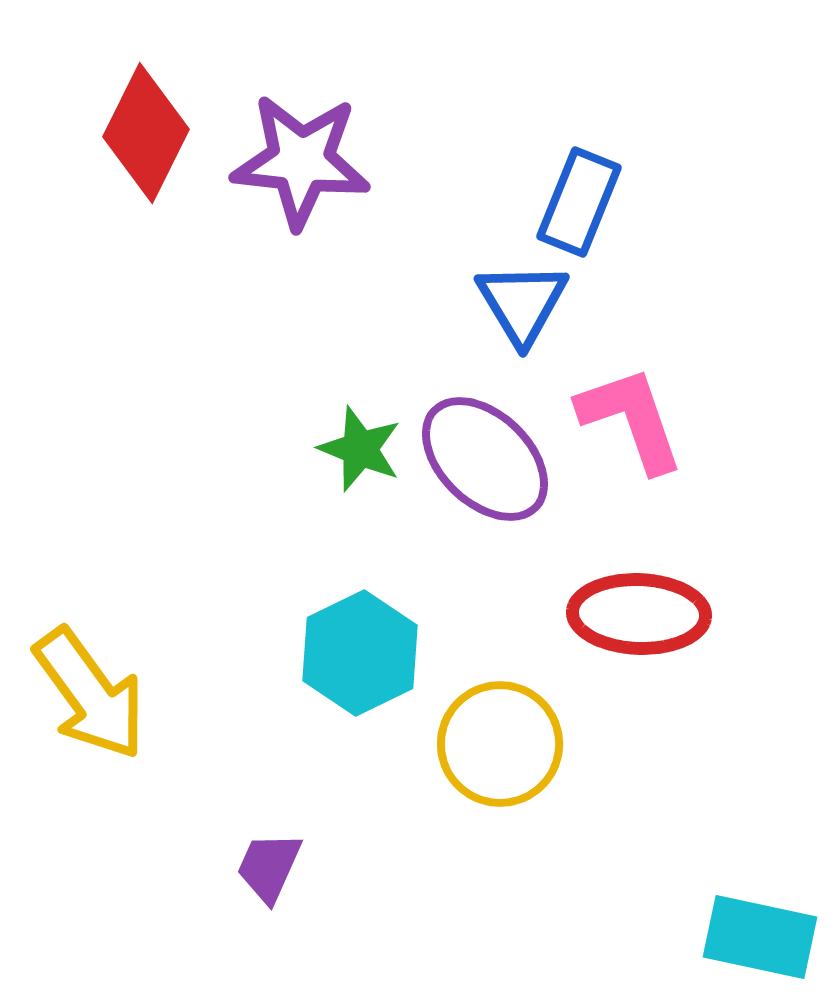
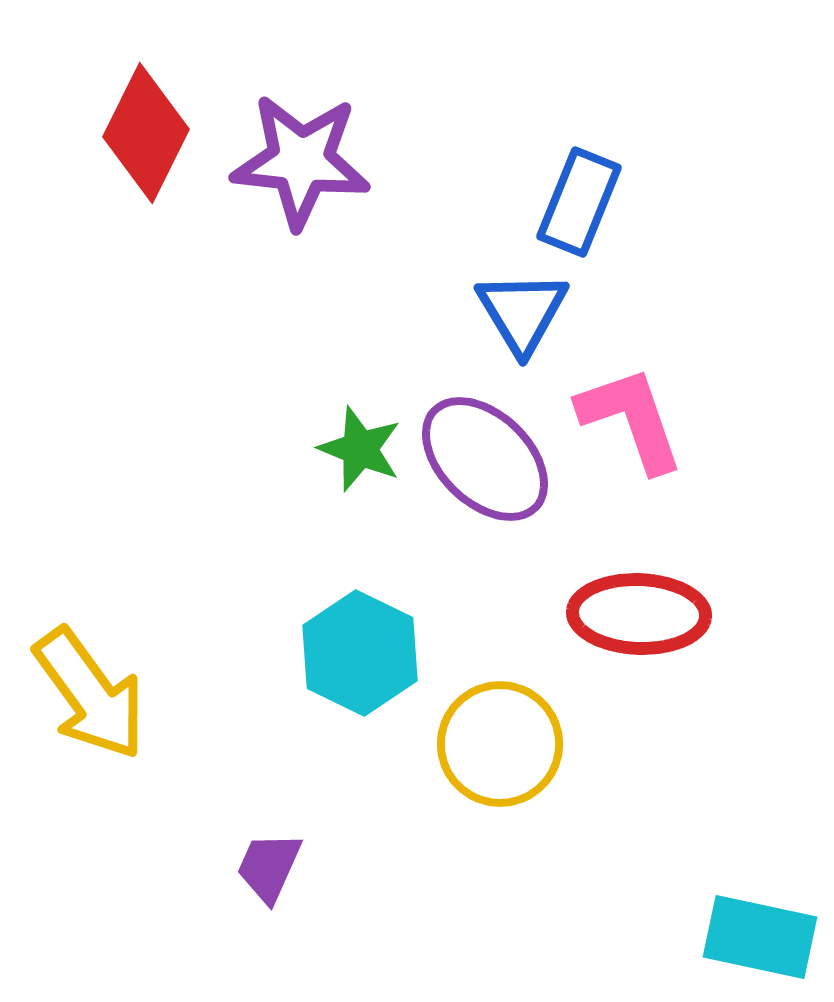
blue triangle: moved 9 px down
cyan hexagon: rotated 8 degrees counterclockwise
